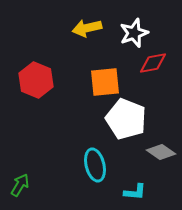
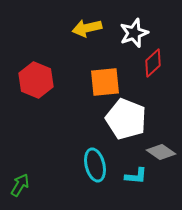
red diamond: rotated 32 degrees counterclockwise
cyan L-shape: moved 1 px right, 16 px up
